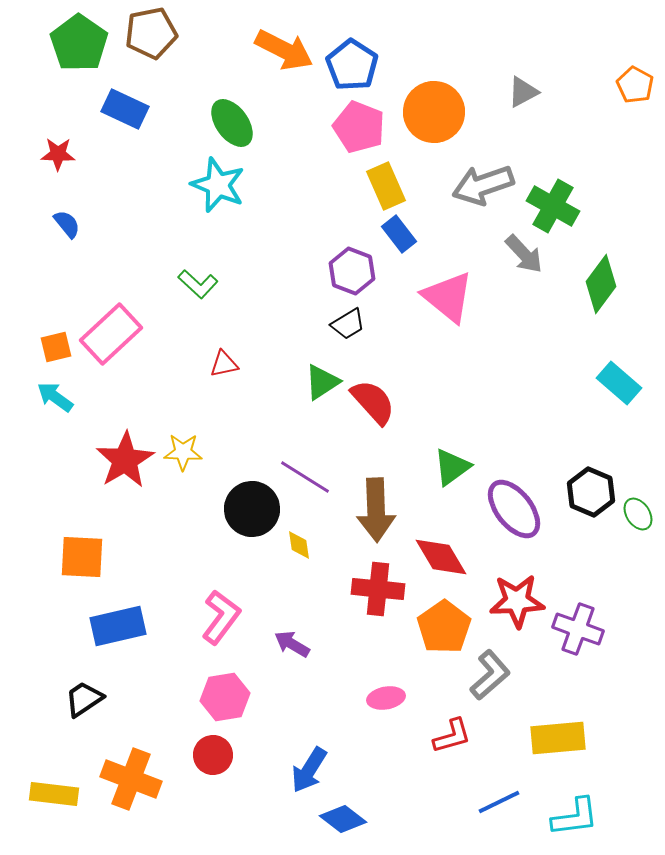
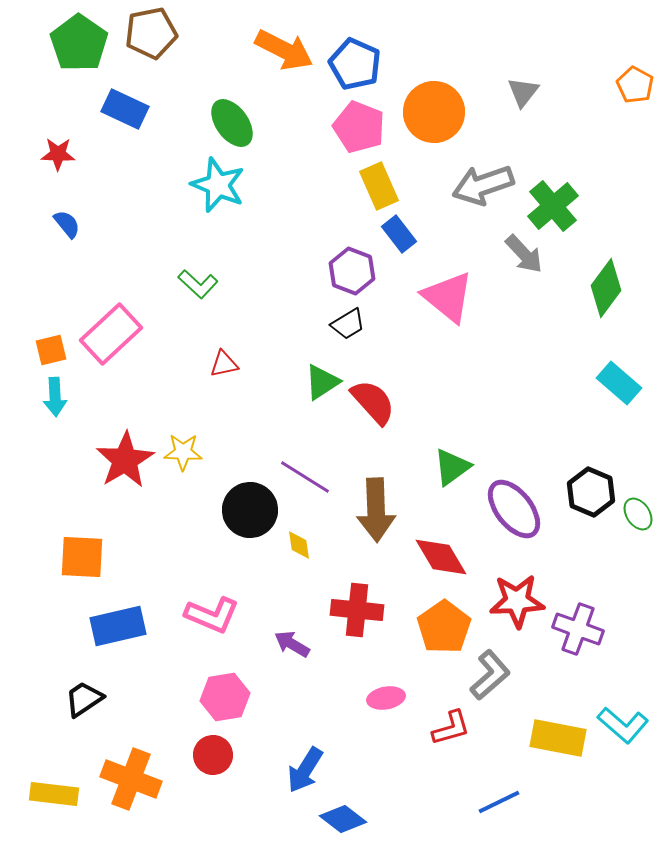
blue pentagon at (352, 65): moved 3 px right, 1 px up; rotated 9 degrees counterclockwise
gray triangle at (523, 92): rotated 24 degrees counterclockwise
yellow rectangle at (386, 186): moved 7 px left
green cross at (553, 206): rotated 21 degrees clockwise
green diamond at (601, 284): moved 5 px right, 4 px down
orange square at (56, 347): moved 5 px left, 3 px down
cyan arrow at (55, 397): rotated 129 degrees counterclockwise
black circle at (252, 509): moved 2 px left, 1 px down
red cross at (378, 589): moved 21 px left, 21 px down
pink L-shape at (221, 617): moved 9 px left, 2 px up; rotated 76 degrees clockwise
red L-shape at (452, 736): moved 1 px left, 8 px up
yellow rectangle at (558, 738): rotated 16 degrees clockwise
blue arrow at (309, 770): moved 4 px left
cyan L-shape at (575, 817): moved 48 px right, 92 px up; rotated 48 degrees clockwise
